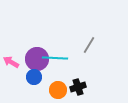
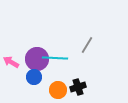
gray line: moved 2 px left
